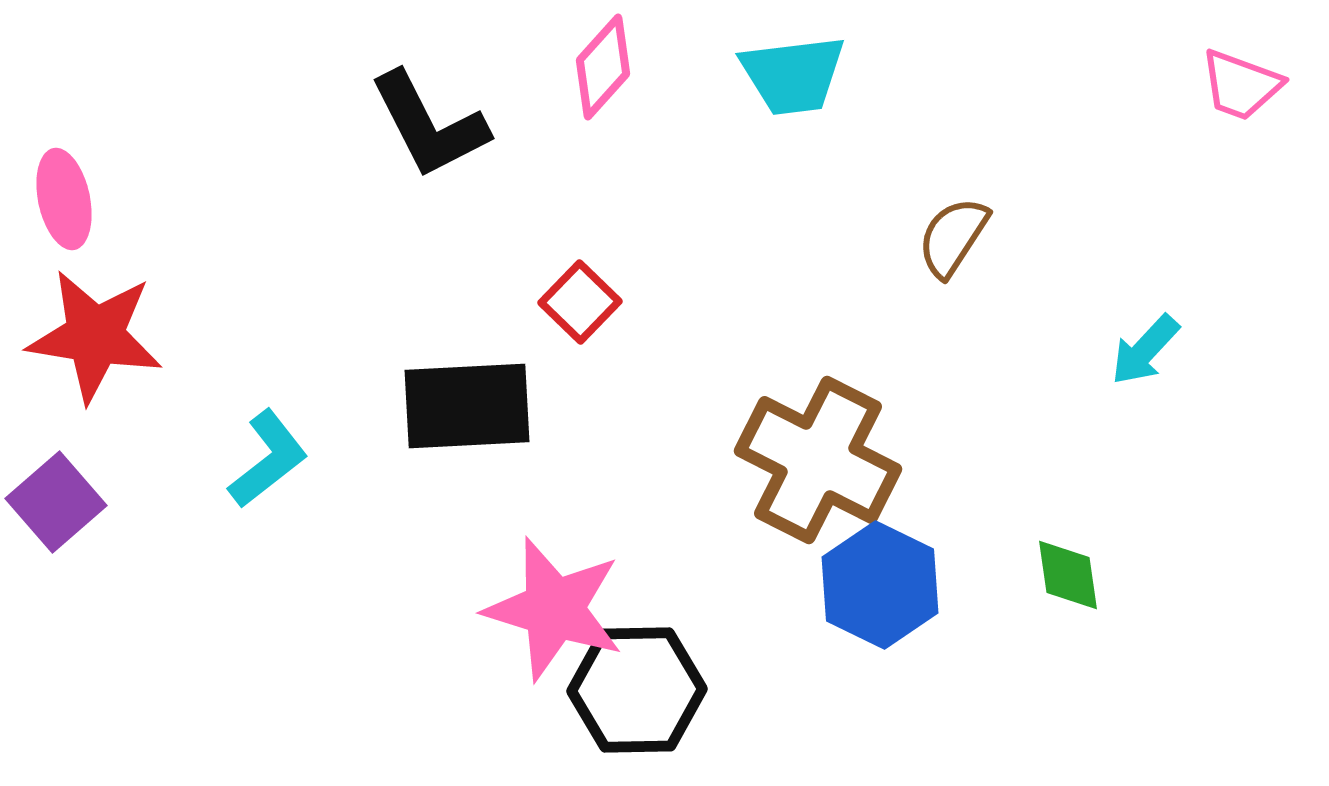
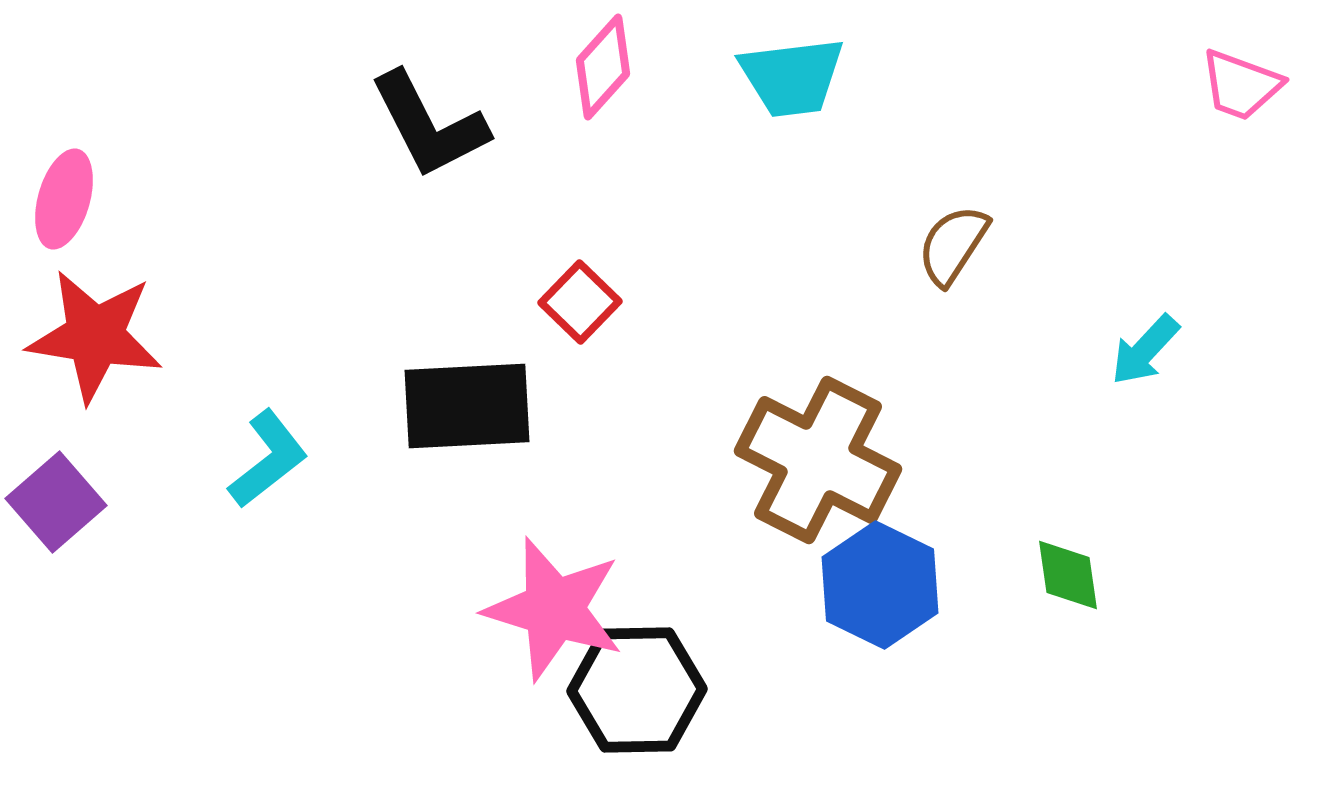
cyan trapezoid: moved 1 px left, 2 px down
pink ellipse: rotated 28 degrees clockwise
brown semicircle: moved 8 px down
